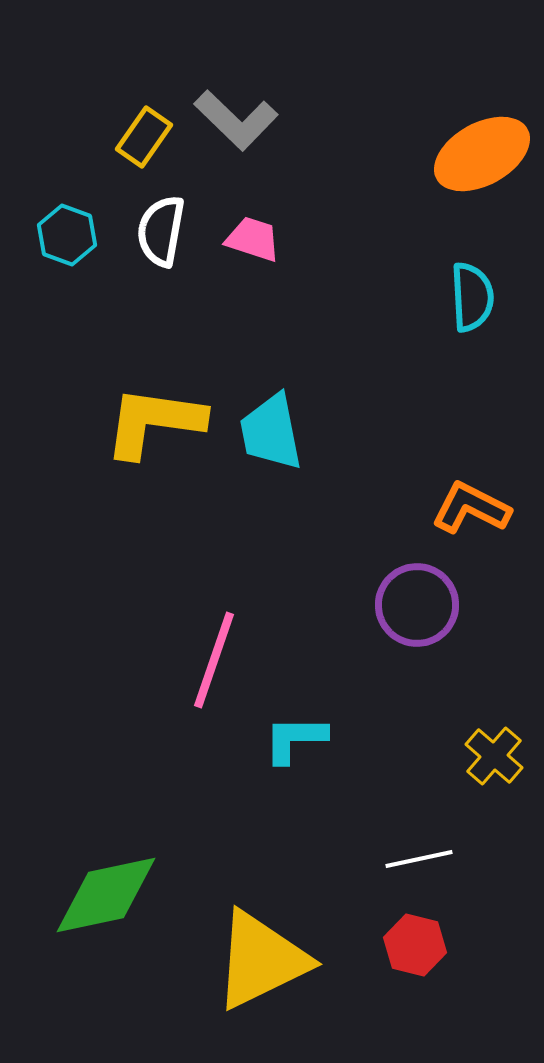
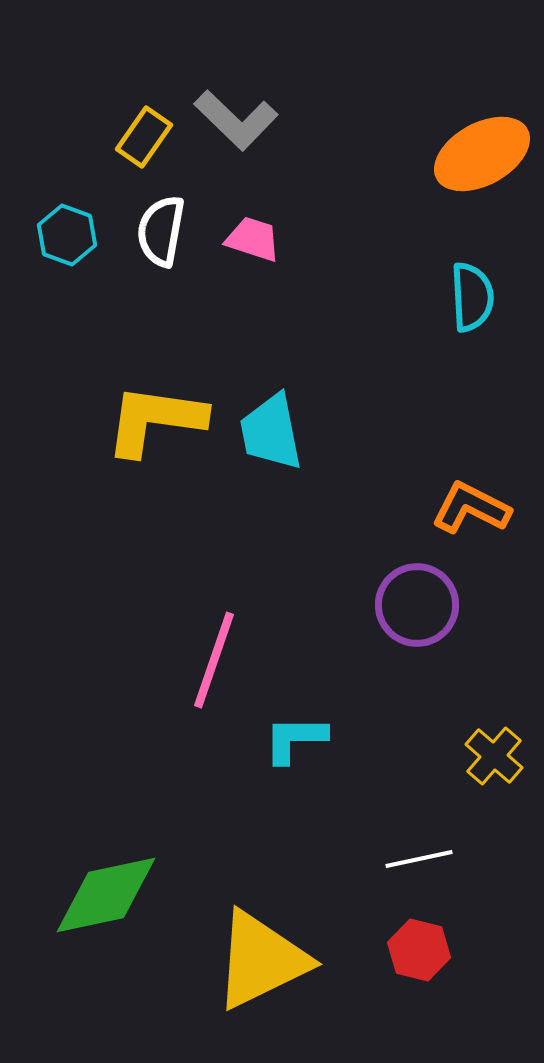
yellow L-shape: moved 1 px right, 2 px up
red hexagon: moved 4 px right, 5 px down
